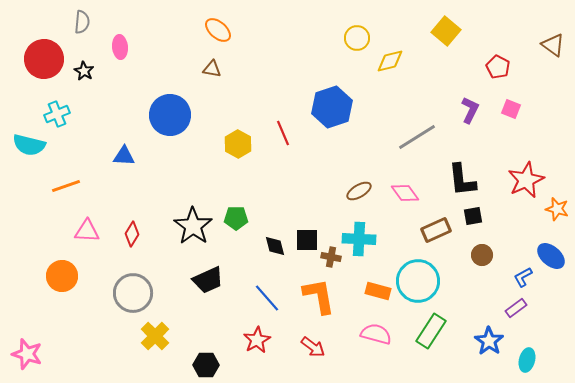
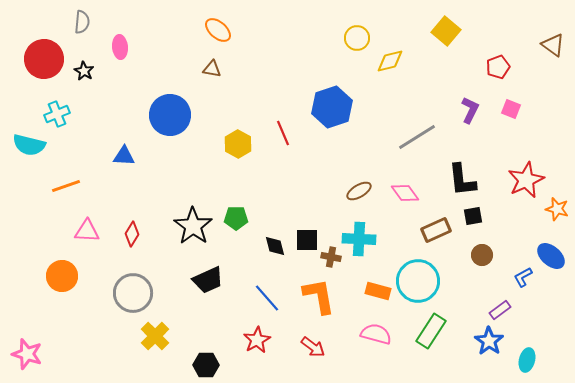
red pentagon at (498, 67): rotated 25 degrees clockwise
purple rectangle at (516, 308): moved 16 px left, 2 px down
